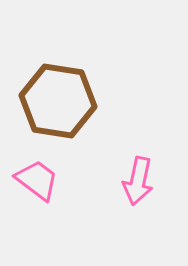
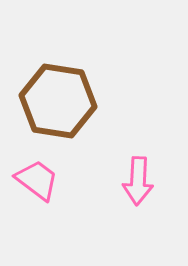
pink arrow: rotated 9 degrees counterclockwise
